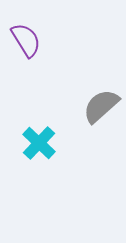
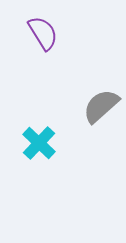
purple semicircle: moved 17 px right, 7 px up
